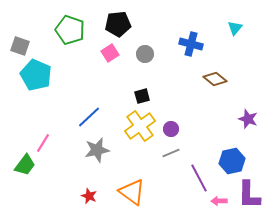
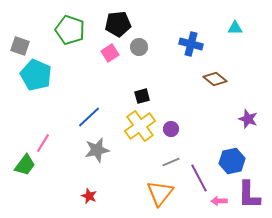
cyan triangle: rotated 49 degrees clockwise
gray circle: moved 6 px left, 7 px up
gray line: moved 9 px down
orange triangle: moved 28 px right, 1 px down; rotated 32 degrees clockwise
